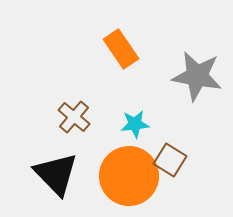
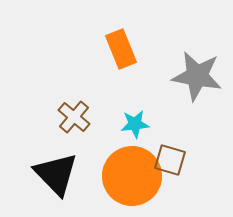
orange rectangle: rotated 12 degrees clockwise
brown square: rotated 16 degrees counterclockwise
orange circle: moved 3 px right
